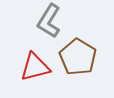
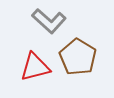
gray L-shape: rotated 80 degrees counterclockwise
